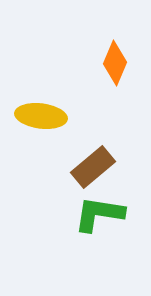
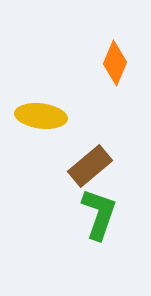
brown rectangle: moved 3 px left, 1 px up
green L-shape: rotated 100 degrees clockwise
